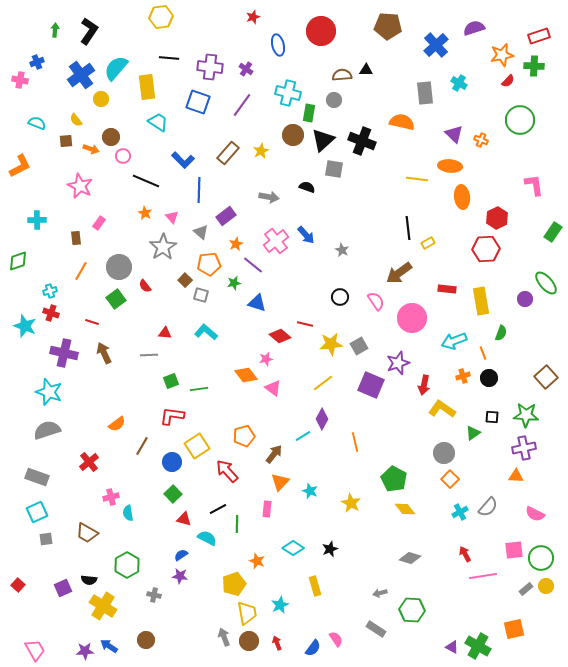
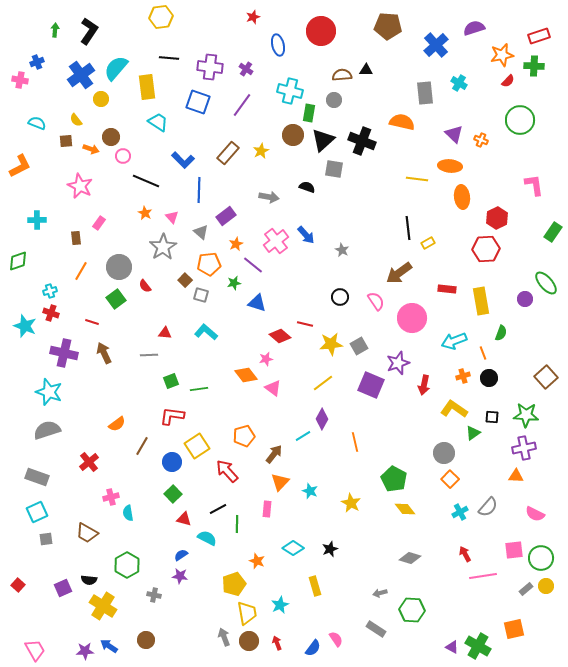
cyan cross at (288, 93): moved 2 px right, 2 px up
yellow L-shape at (442, 409): moved 12 px right
